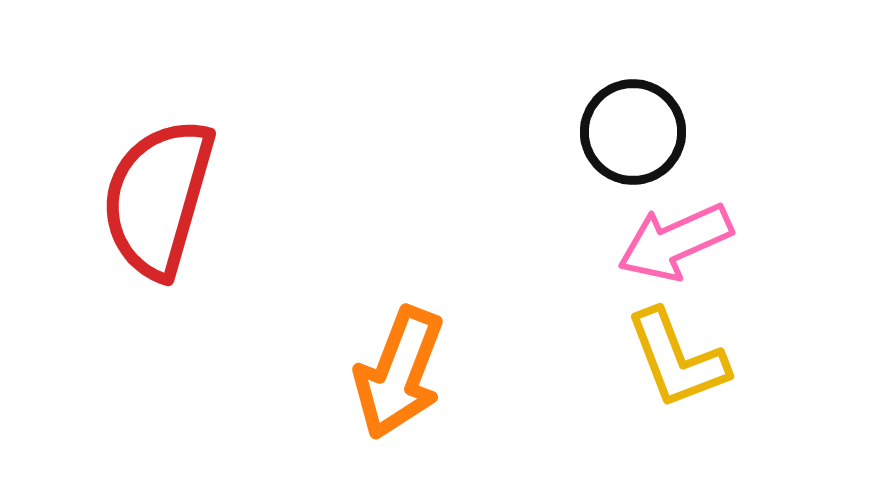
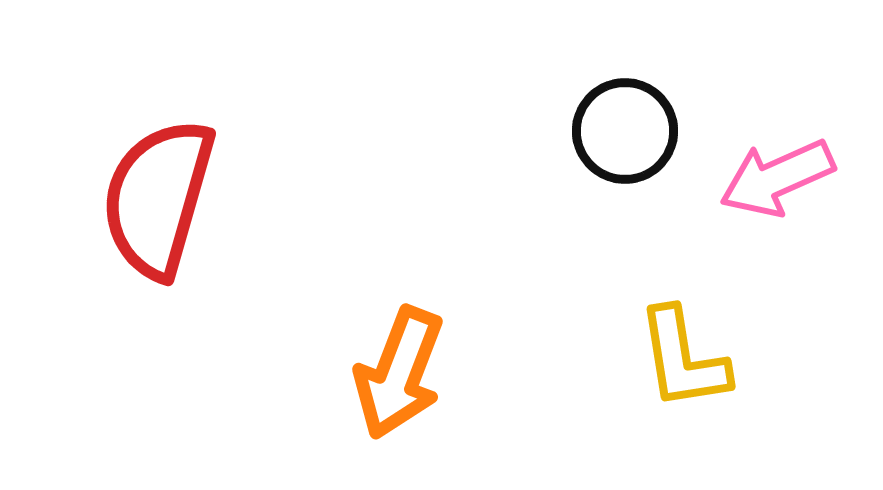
black circle: moved 8 px left, 1 px up
pink arrow: moved 102 px right, 64 px up
yellow L-shape: moved 6 px right; rotated 12 degrees clockwise
